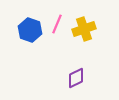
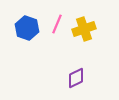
blue hexagon: moved 3 px left, 2 px up
